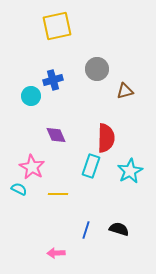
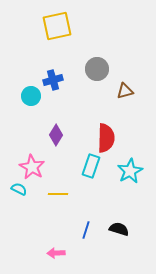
purple diamond: rotated 55 degrees clockwise
